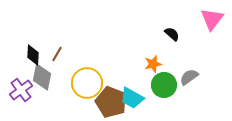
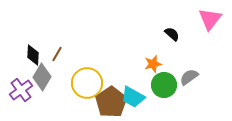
pink triangle: moved 2 px left
gray diamond: rotated 20 degrees clockwise
cyan trapezoid: moved 1 px right, 1 px up
brown pentagon: rotated 16 degrees clockwise
